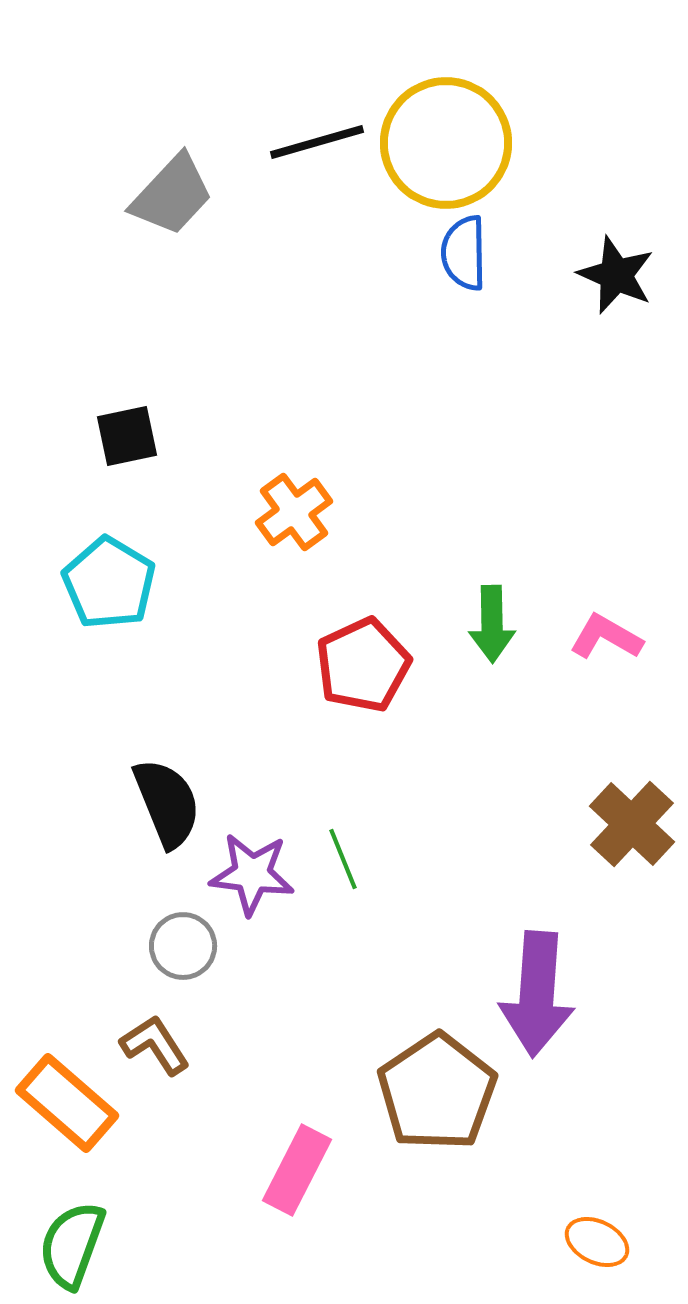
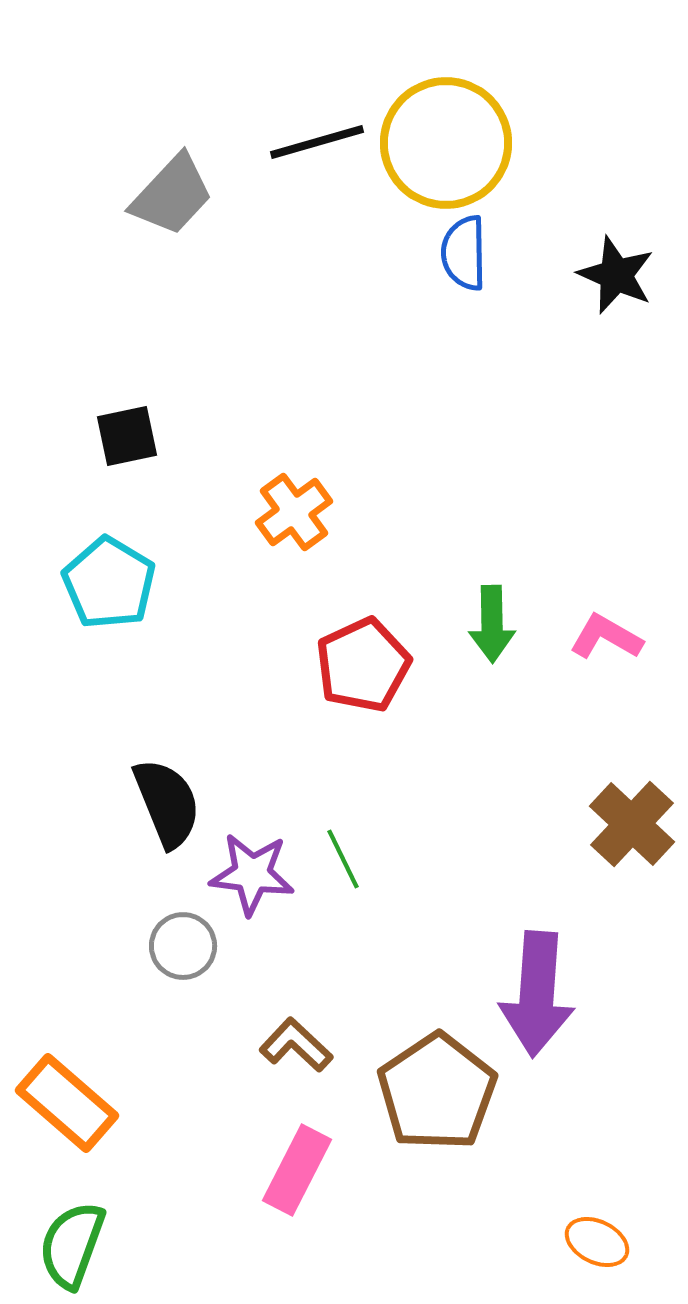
green line: rotated 4 degrees counterclockwise
brown L-shape: moved 141 px right; rotated 14 degrees counterclockwise
